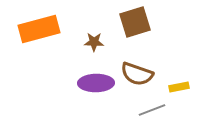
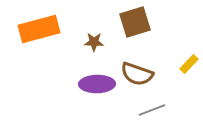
purple ellipse: moved 1 px right, 1 px down
yellow rectangle: moved 10 px right, 23 px up; rotated 36 degrees counterclockwise
